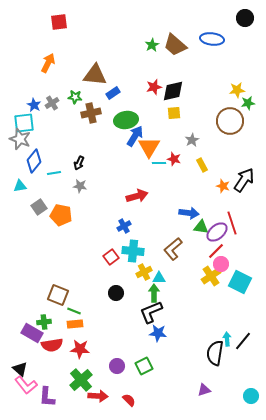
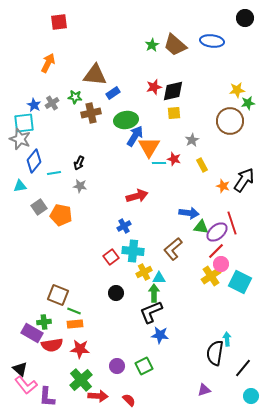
blue ellipse at (212, 39): moved 2 px down
blue star at (158, 333): moved 2 px right, 2 px down
black line at (243, 341): moved 27 px down
